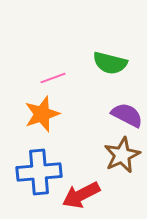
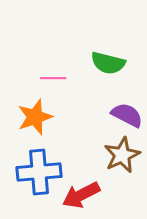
green semicircle: moved 2 px left
pink line: rotated 20 degrees clockwise
orange star: moved 7 px left, 3 px down
